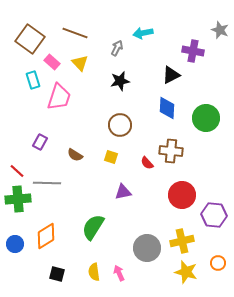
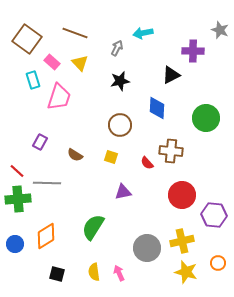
brown square: moved 3 px left
purple cross: rotated 10 degrees counterclockwise
blue diamond: moved 10 px left
